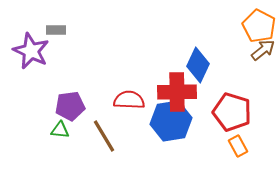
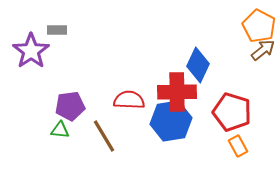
gray rectangle: moved 1 px right
purple star: rotated 12 degrees clockwise
